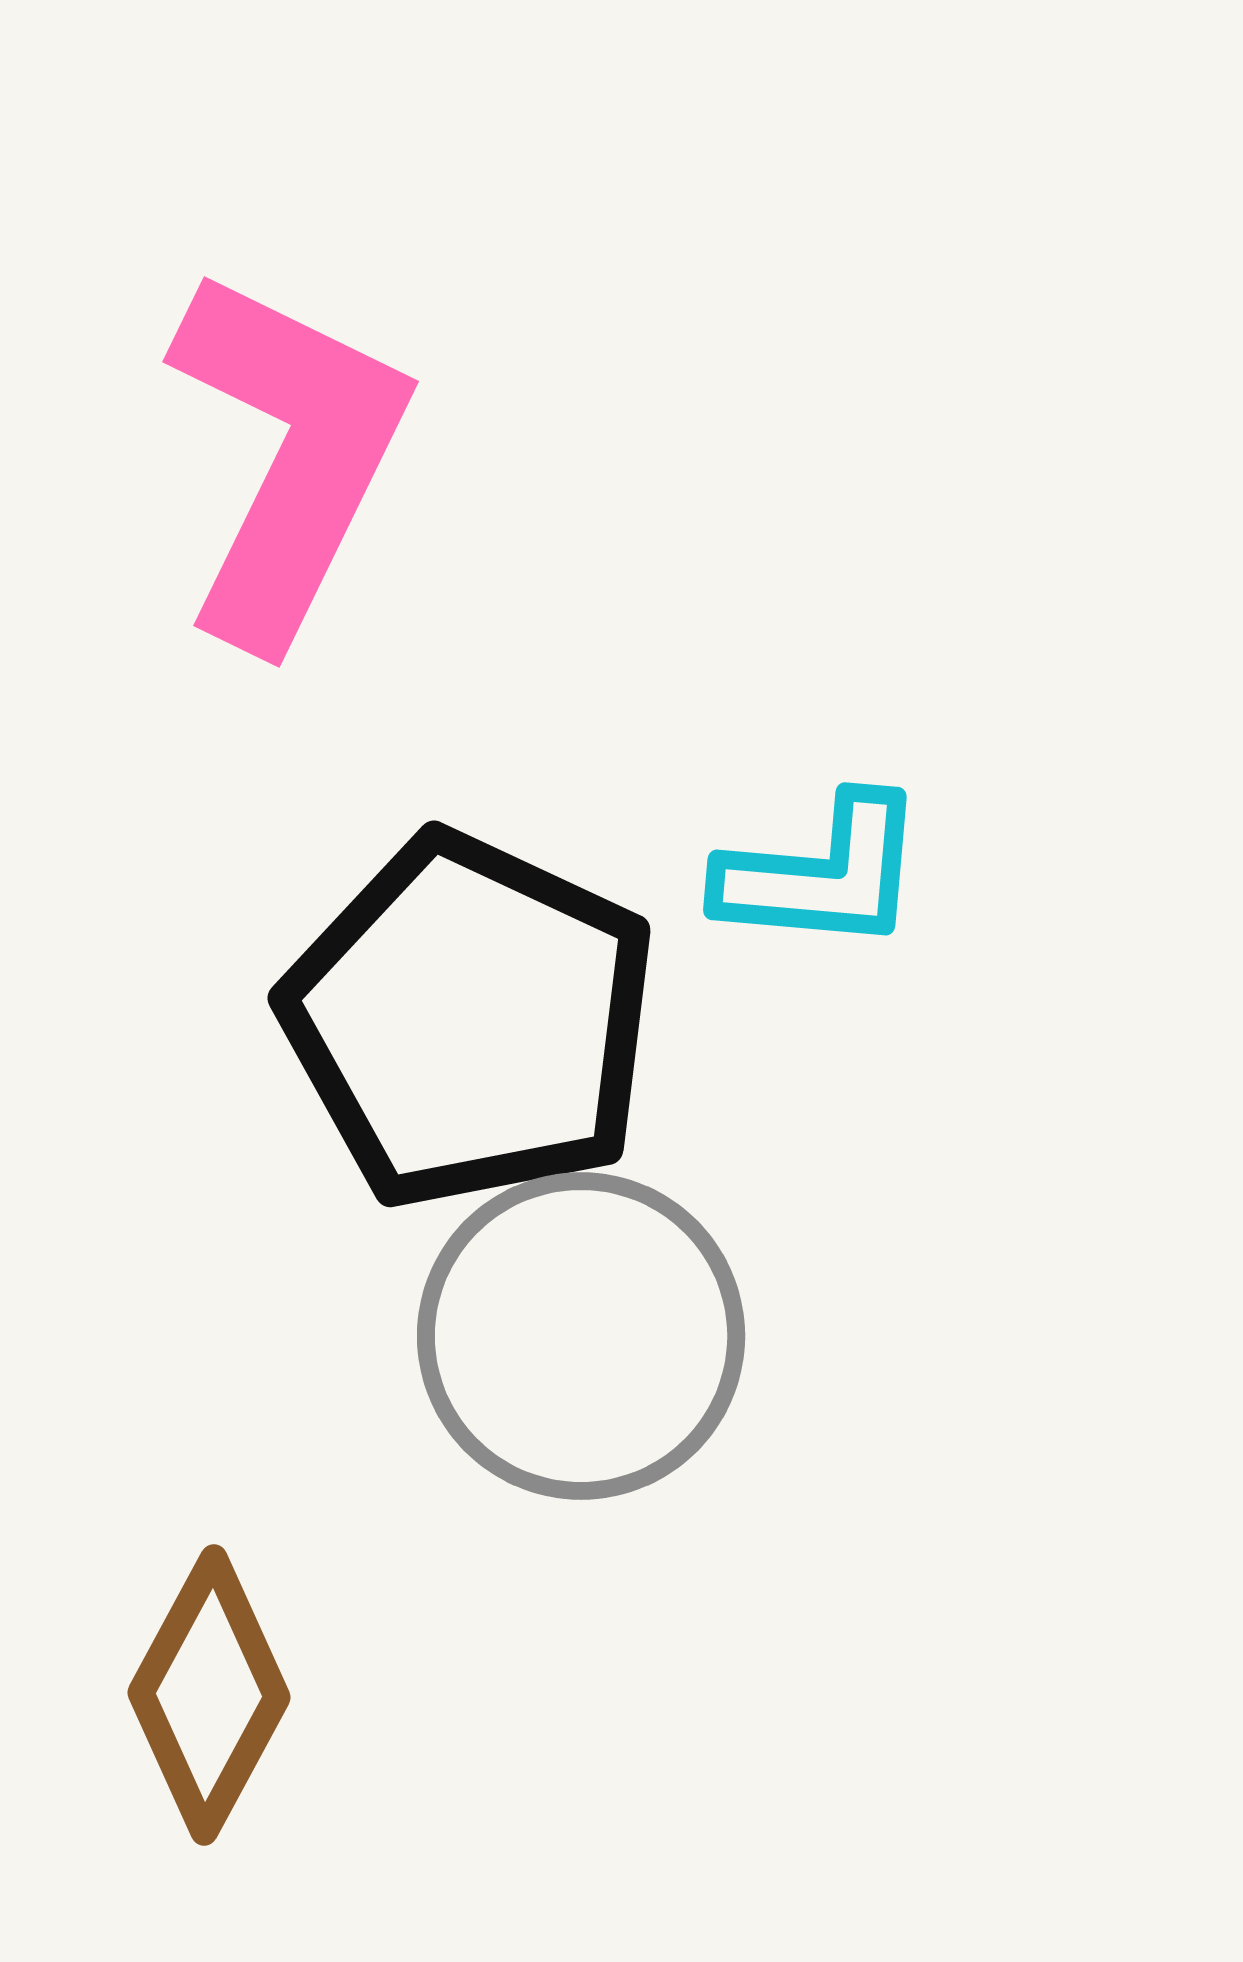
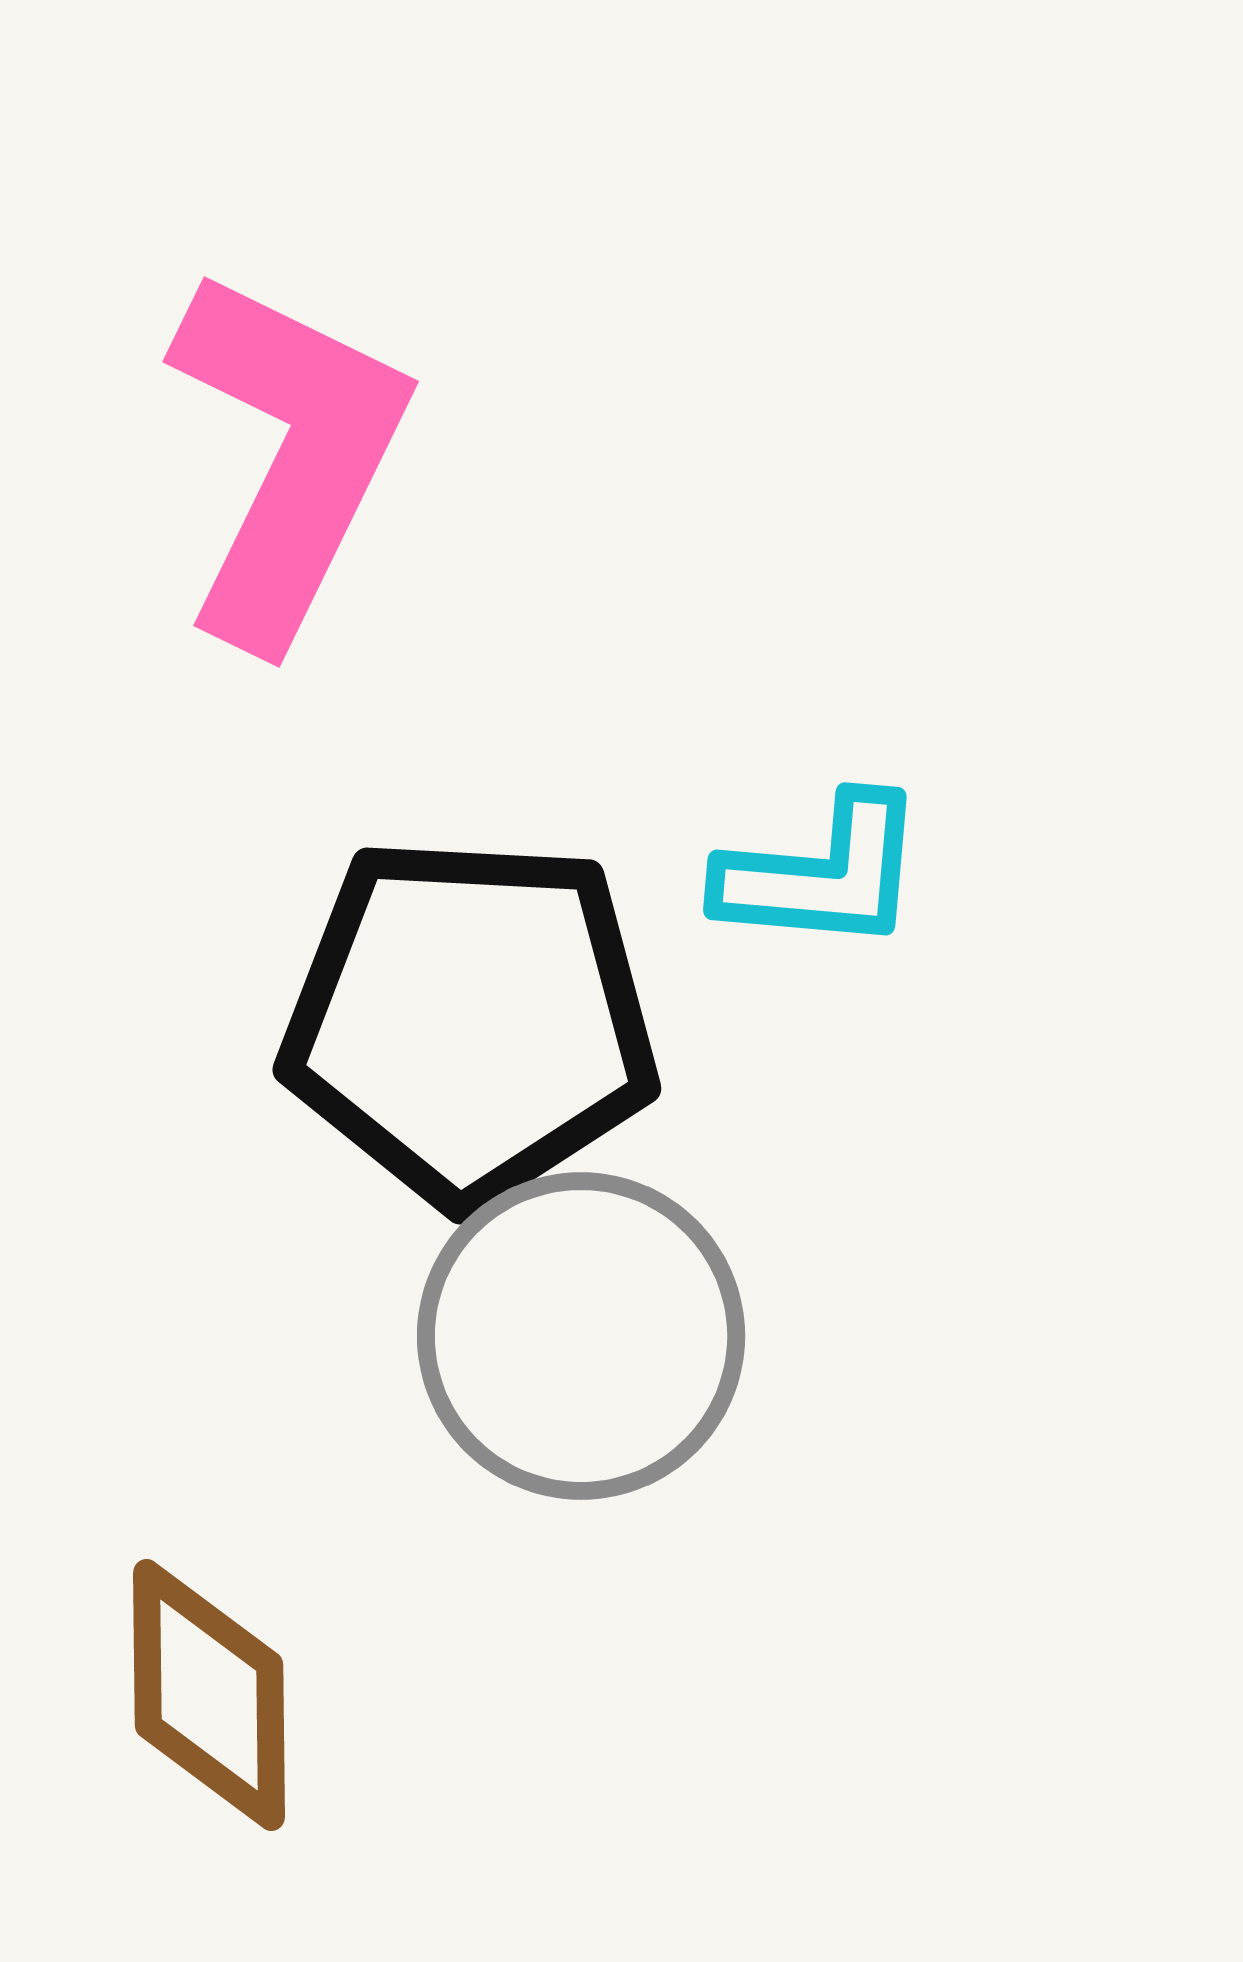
black pentagon: rotated 22 degrees counterclockwise
brown diamond: rotated 29 degrees counterclockwise
